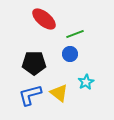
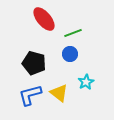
red ellipse: rotated 10 degrees clockwise
green line: moved 2 px left, 1 px up
black pentagon: rotated 15 degrees clockwise
